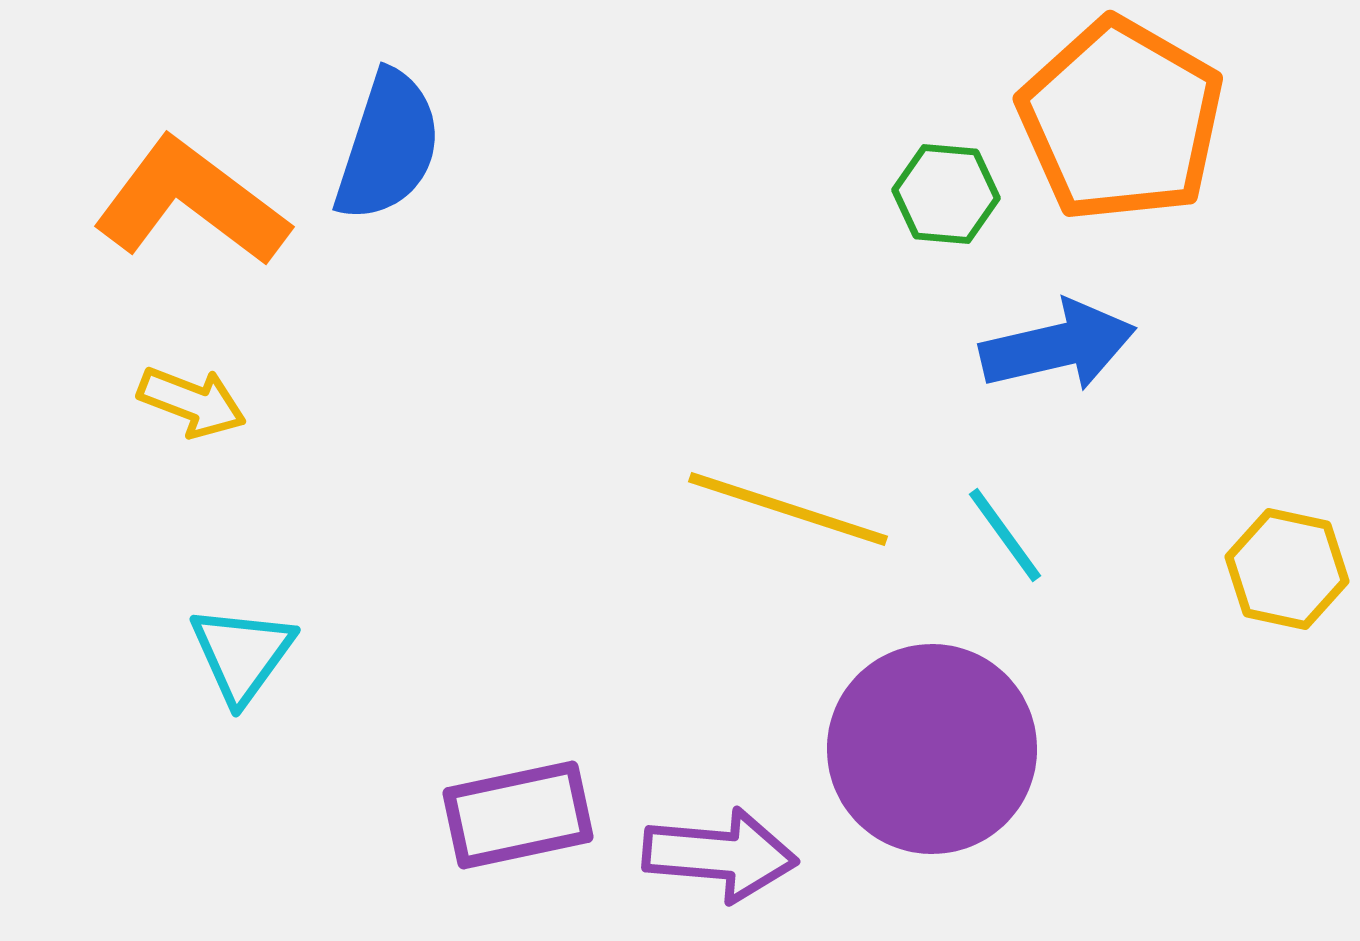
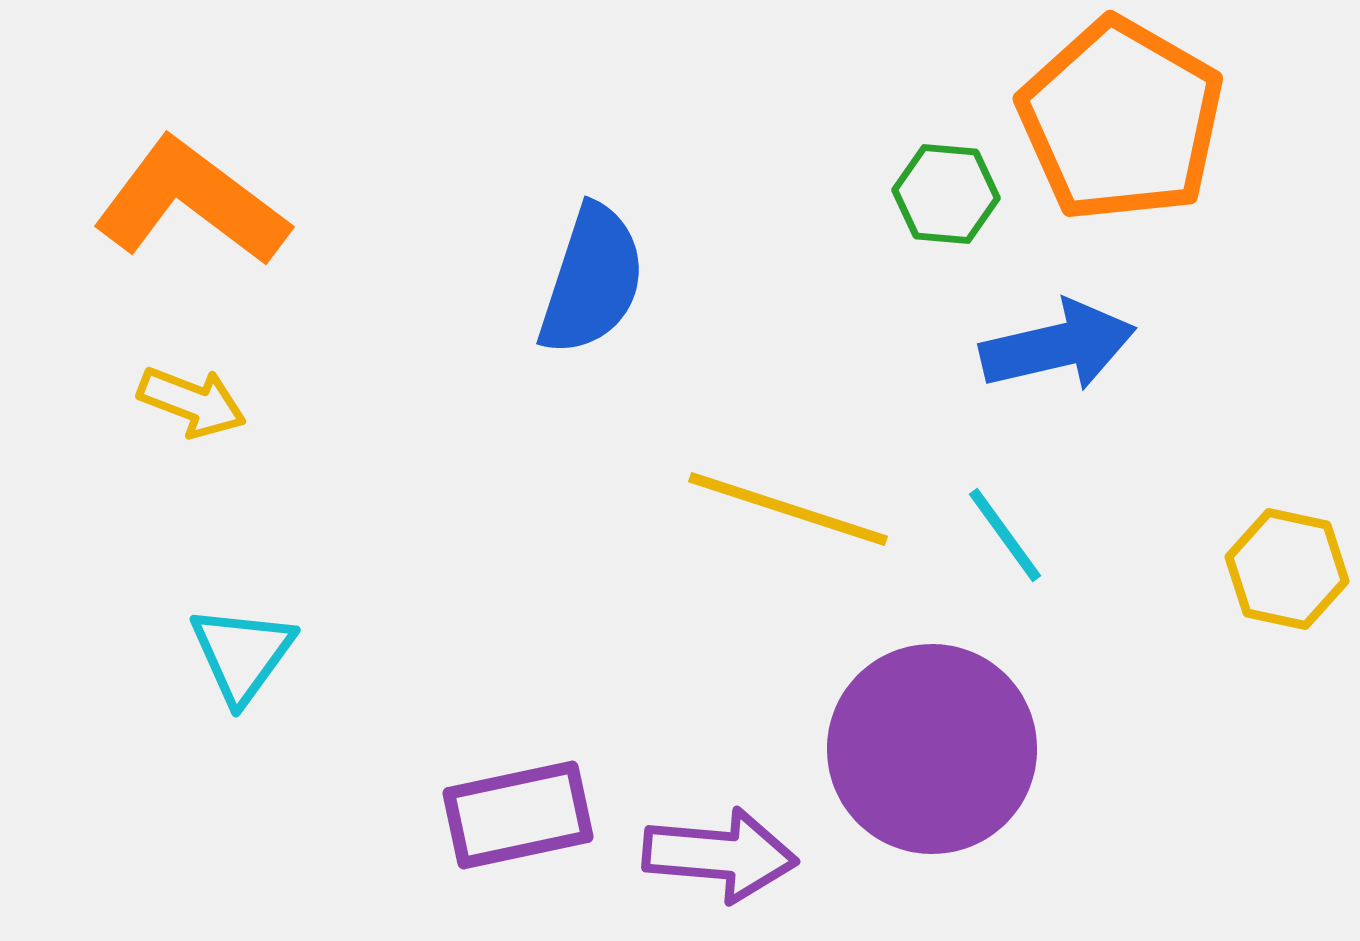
blue semicircle: moved 204 px right, 134 px down
